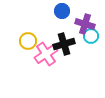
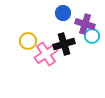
blue circle: moved 1 px right, 2 px down
cyan circle: moved 1 px right
